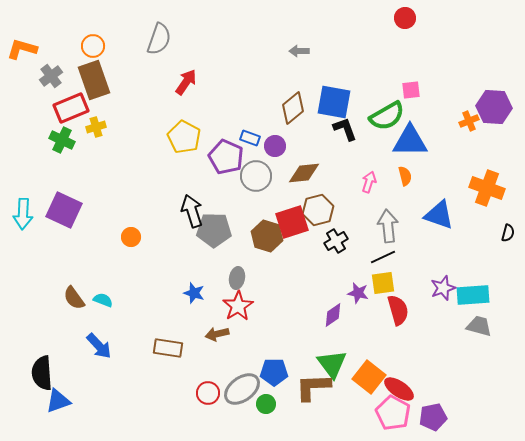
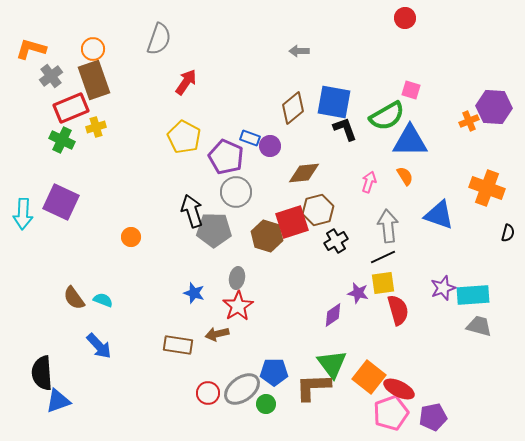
orange circle at (93, 46): moved 3 px down
orange L-shape at (22, 49): moved 9 px right
pink square at (411, 90): rotated 24 degrees clockwise
purple circle at (275, 146): moved 5 px left
gray circle at (256, 176): moved 20 px left, 16 px down
orange semicircle at (405, 176): rotated 18 degrees counterclockwise
purple square at (64, 210): moved 3 px left, 8 px up
brown rectangle at (168, 348): moved 10 px right, 3 px up
red ellipse at (399, 389): rotated 8 degrees counterclockwise
pink pentagon at (393, 413): moved 2 px left; rotated 24 degrees clockwise
